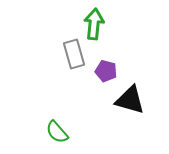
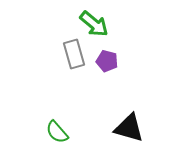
green arrow: rotated 124 degrees clockwise
purple pentagon: moved 1 px right, 10 px up
black triangle: moved 1 px left, 28 px down
